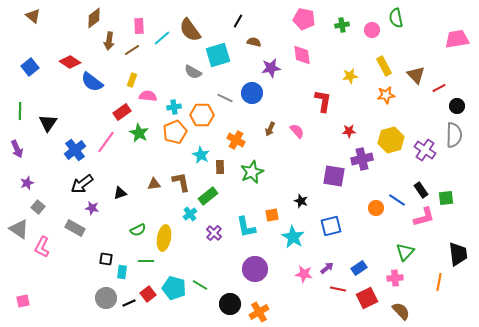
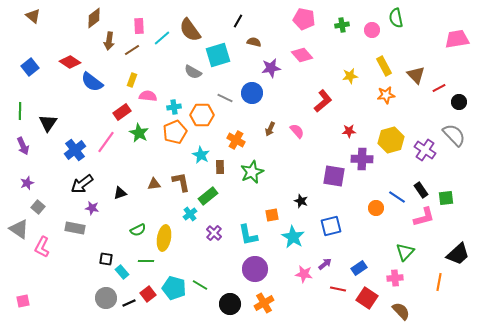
pink diamond at (302, 55): rotated 35 degrees counterclockwise
red L-shape at (323, 101): rotated 40 degrees clockwise
black circle at (457, 106): moved 2 px right, 4 px up
gray semicircle at (454, 135): rotated 45 degrees counterclockwise
purple arrow at (17, 149): moved 6 px right, 3 px up
purple cross at (362, 159): rotated 15 degrees clockwise
blue line at (397, 200): moved 3 px up
cyan L-shape at (246, 227): moved 2 px right, 8 px down
gray rectangle at (75, 228): rotated 18 degrees counterclockwise
black trapezoid at (458, 254): rotated 55 degrees clockwise
purple arrow at (327, 268): moved 2 px left, 4 px up
cyan rectangle at (122, 272): rotated 48 degrees counterclockwise
red square at (367, 298): rotated 30 degrees counterclockwise
orange cross at (259, 312): moved 5 px right, 9 px up
